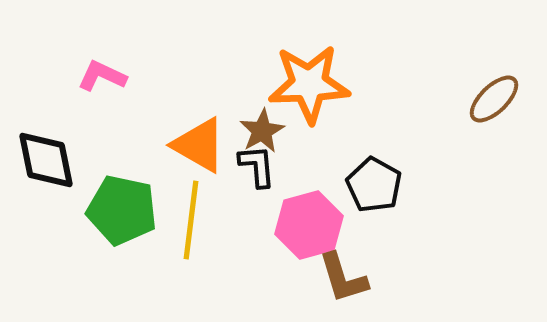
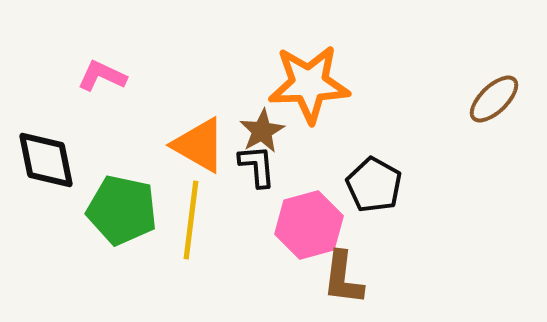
brown L-shape: rotated 24 degrees clockwise
